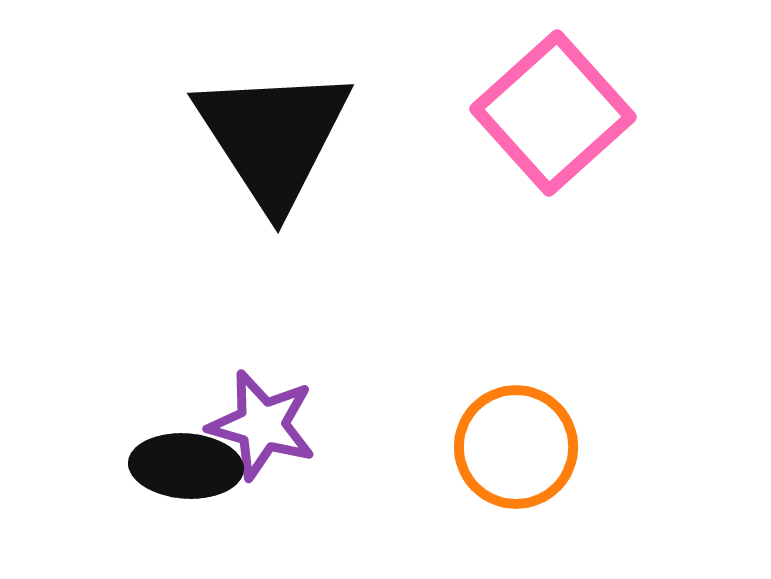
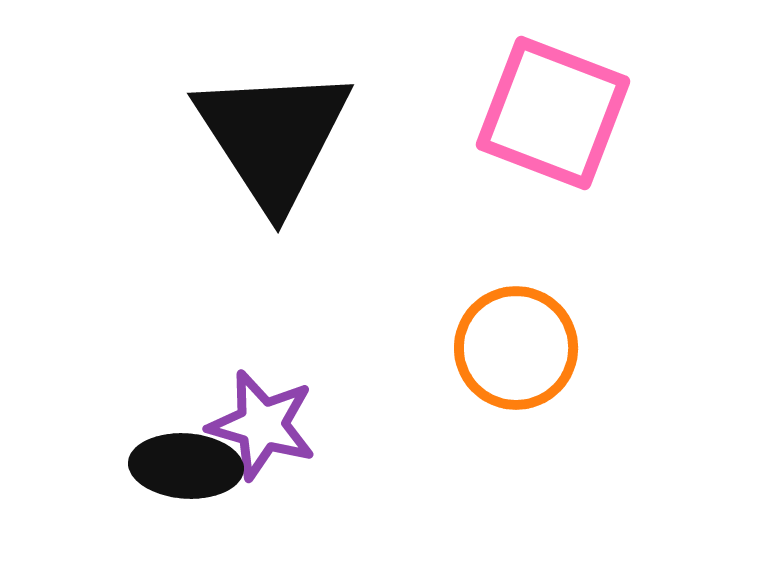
pink square: rotated 27 degrees counterclockwise
orange circle: moved 99 px up
